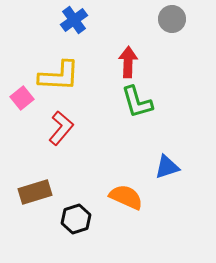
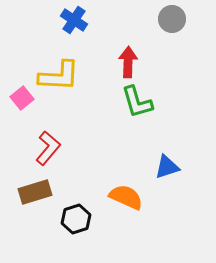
blue cross: rotated 20 degrees counterclockwise
red L-shape: moved 13 px left, 20 px down
